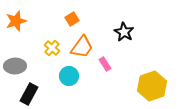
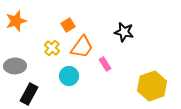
orange square: moved 4 px left, 6 px down
black star: rotated 18 degrees counterclockwise
